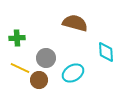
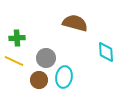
yellow line: moved 6 px left, 7 px up
cyan ellipse: moved 9 px left, 4 px down; rotated 50 degrees counterclockwise
